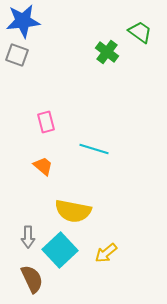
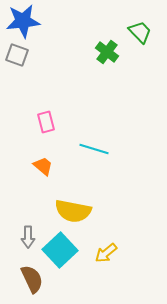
green trapezoid: rotated 10 degrees clockwise
